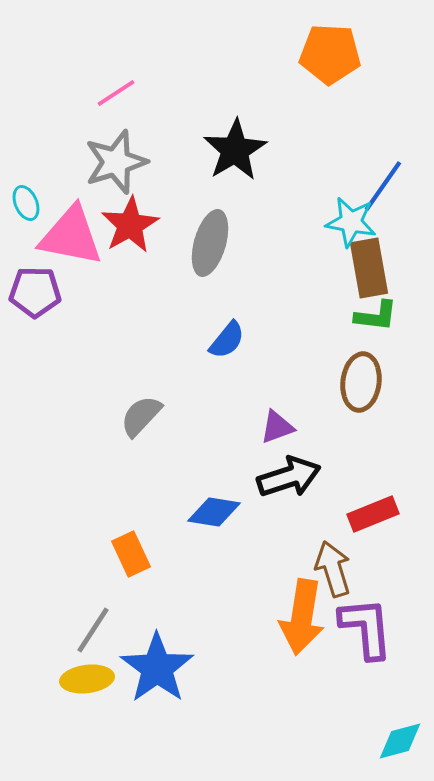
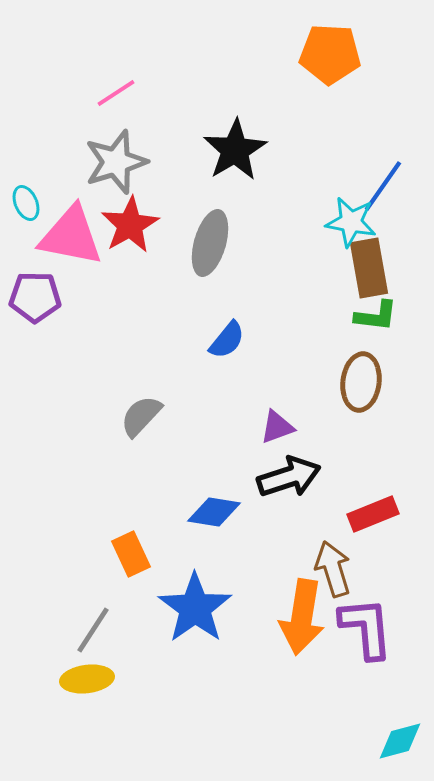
purple pentagon: moved 5 px down
blue star: moved 38 px right, 60 px up
